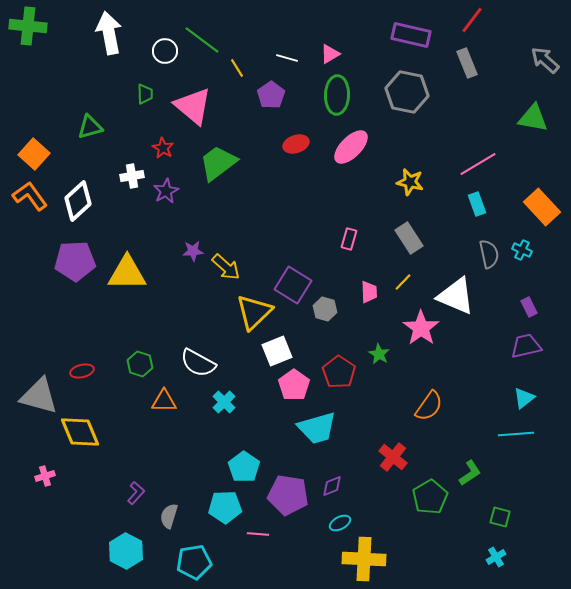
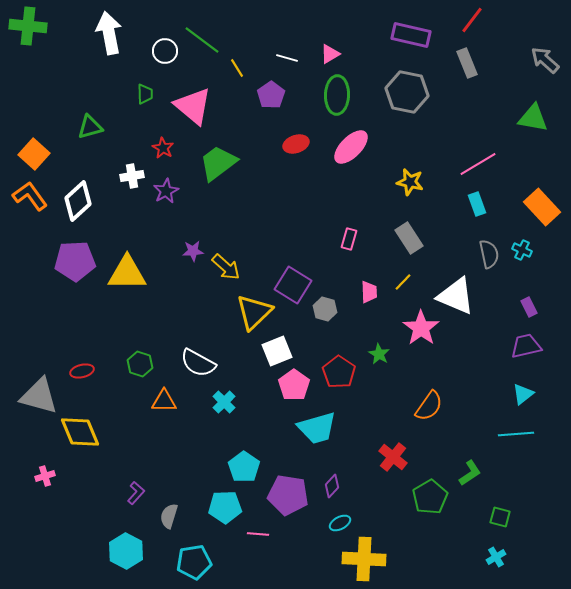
cyan triangle at (524, 398): moved 1 px left, 4 px up
purple diamond at (332, 486): rotated 25 degrees counterclockwise
